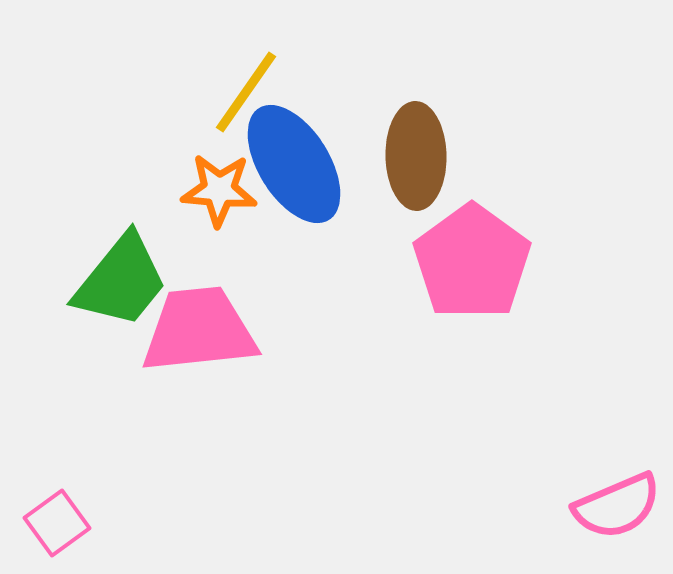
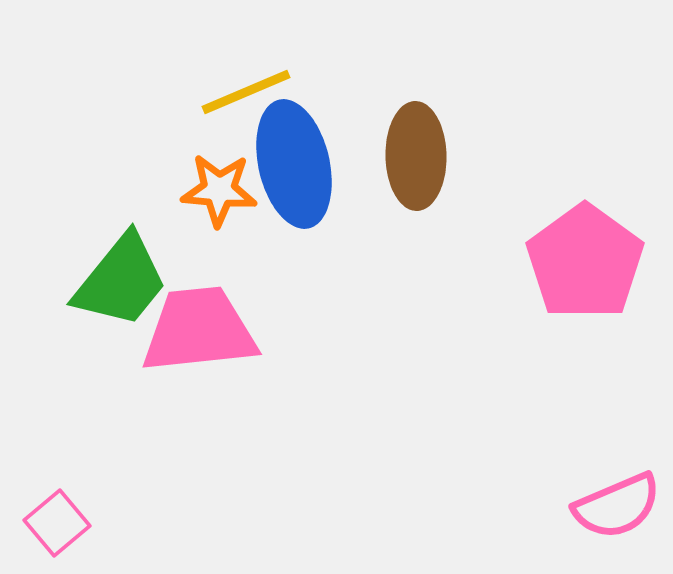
yellow line: rotated 32 degrees clockwise
blue ellipse: rotated 19 degrees clockwise
pink pentagon: moved 113 px right
pink square: rotated 4 degrees counterclockwise
